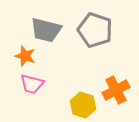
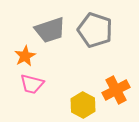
gray trapezoid: moved 4 px right; rotated 32 degrees counterclockwise
orange star: rotated 25 degrees clockwise
yellow hexagon: rotated 10 degrees clockwise
